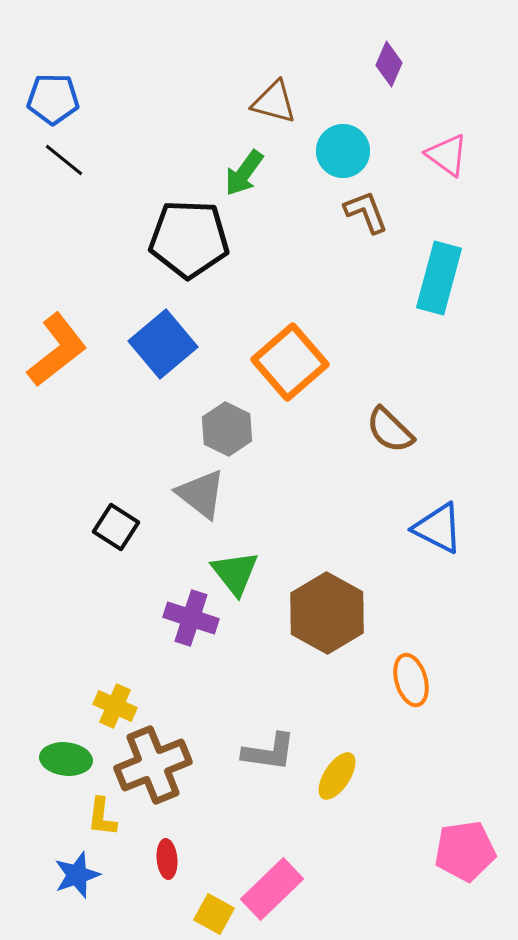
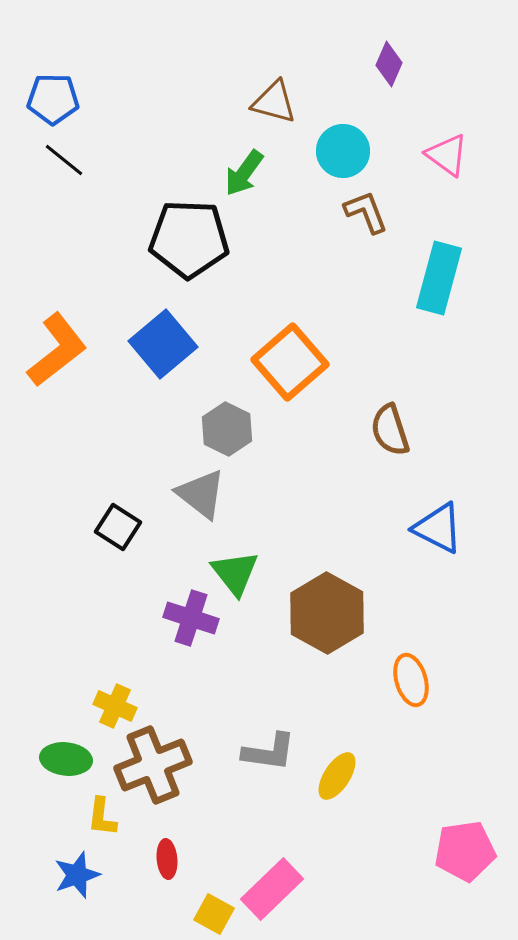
brown semicircle: rotated 28 degrees clockwise
black square: moved 2 px right
